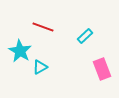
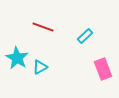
cyan star: moved 3 px left, 7 px down
pink rectangle: moved 1 px right
